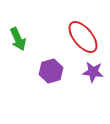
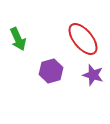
red ellipse: moved 2 px down
purple star: moved 3 px down; rotated 10 degrees clockwise
